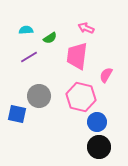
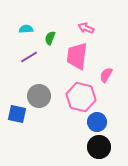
cyan semicircle: moved 1 px up
green semicircle: rotated 144 degrees clockwise
